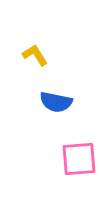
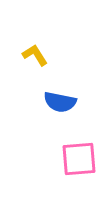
blue semicircle: moved 4 px right
